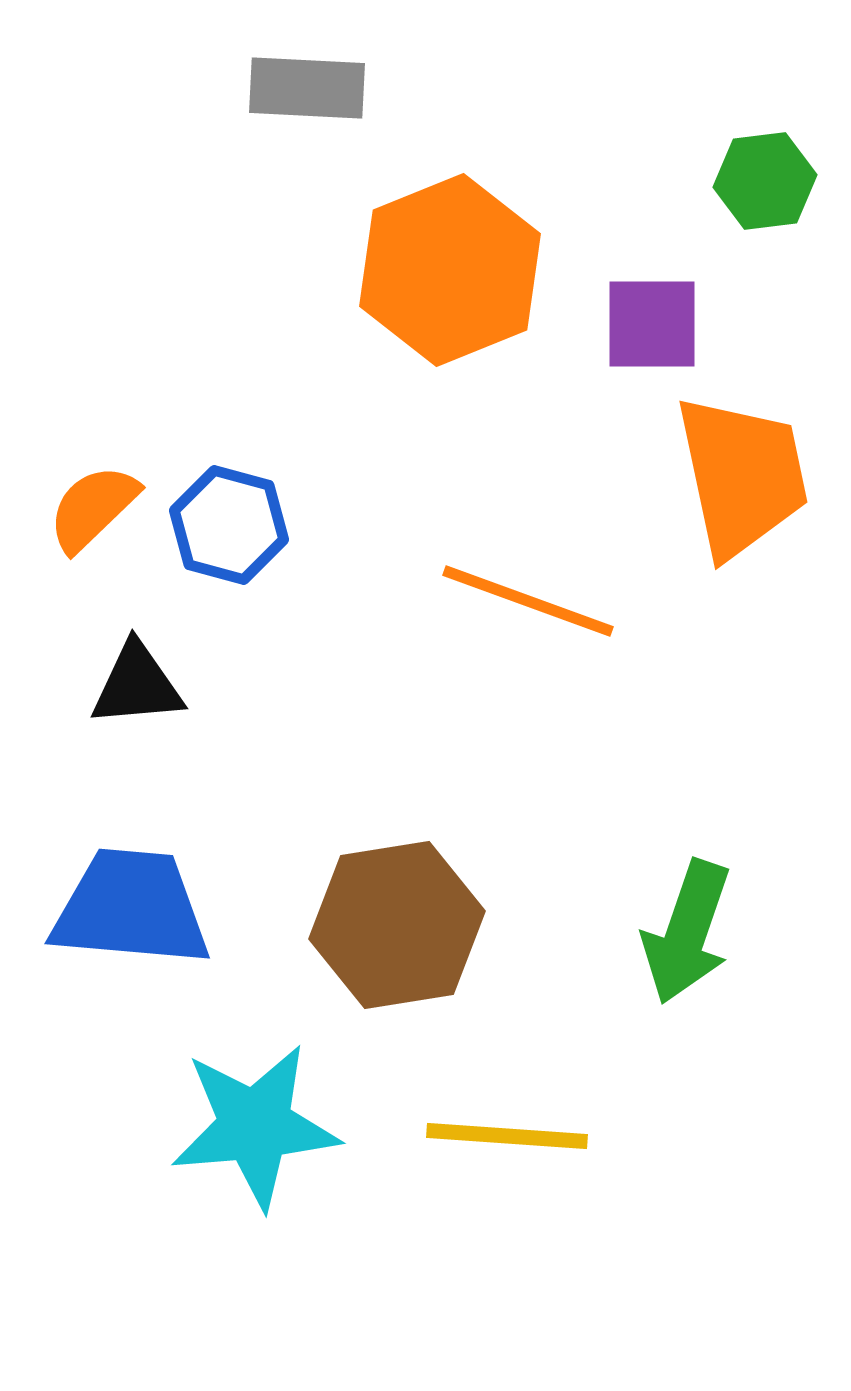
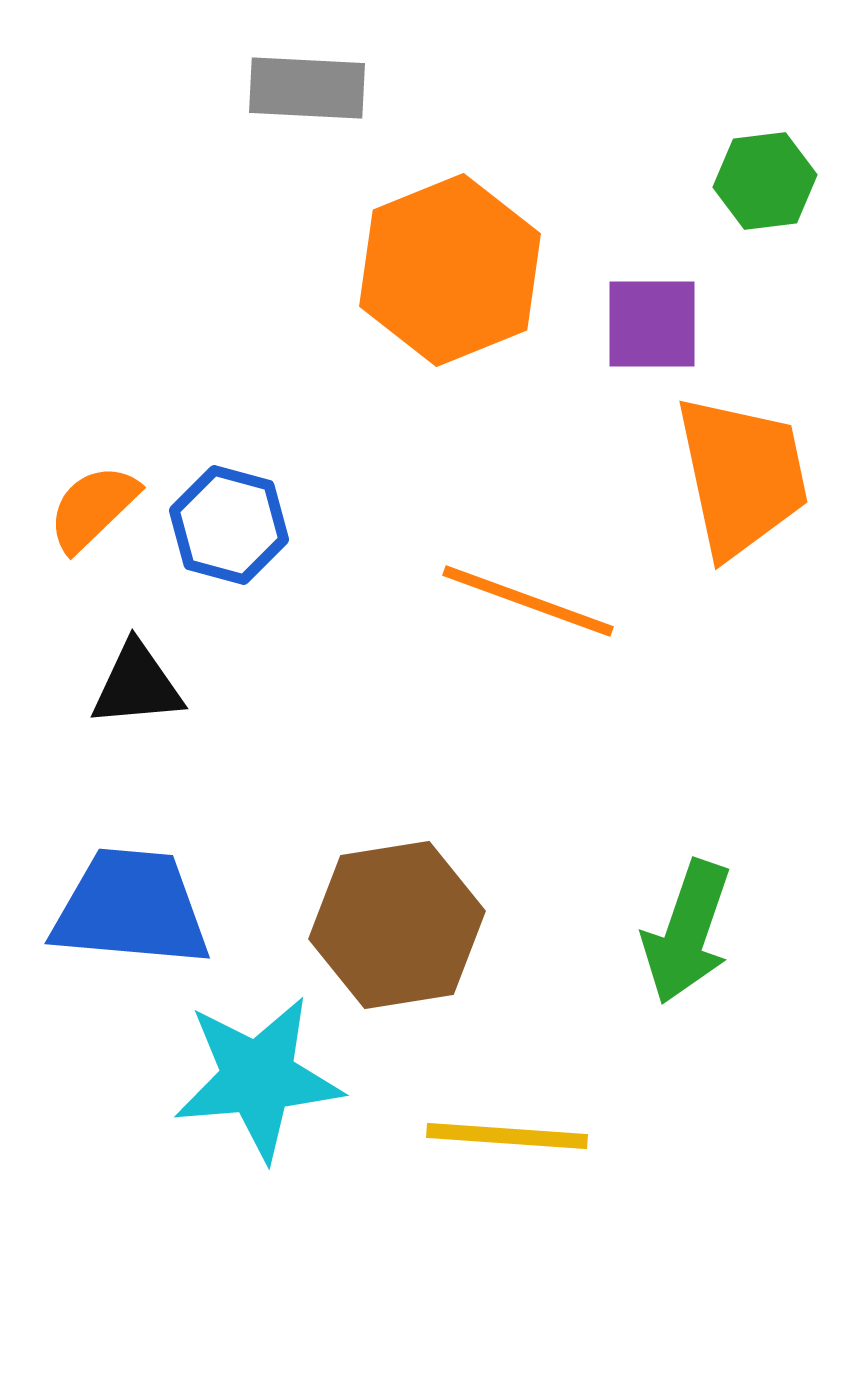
cyan star: moved 3 px right, 48 px up
